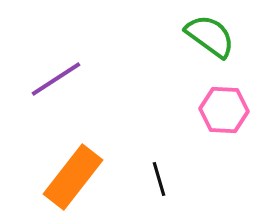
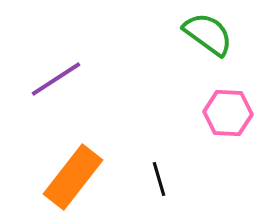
green semicircle: moved 2 px left, 2 px up
pink hexagon: moved 4 px right, 3 px down
